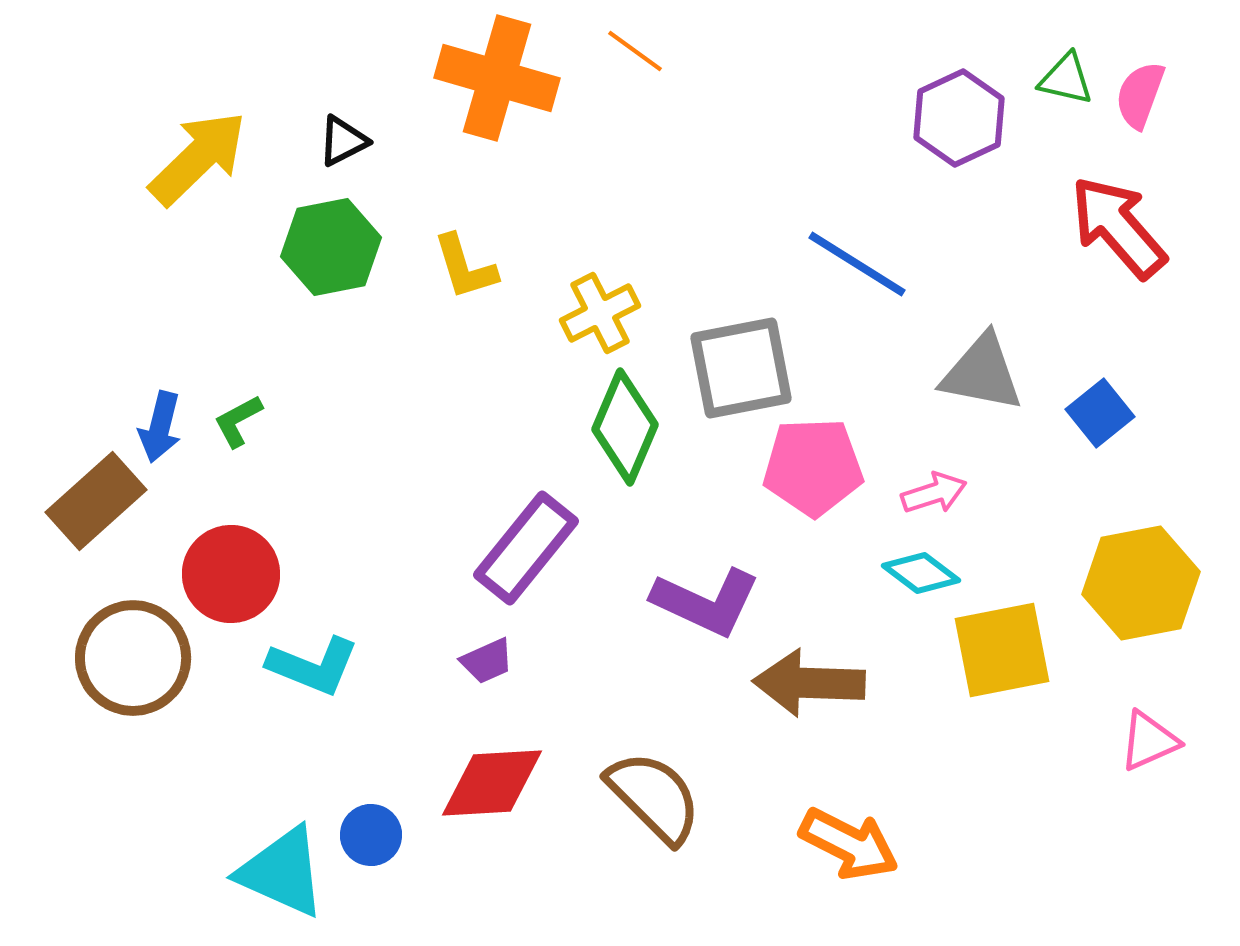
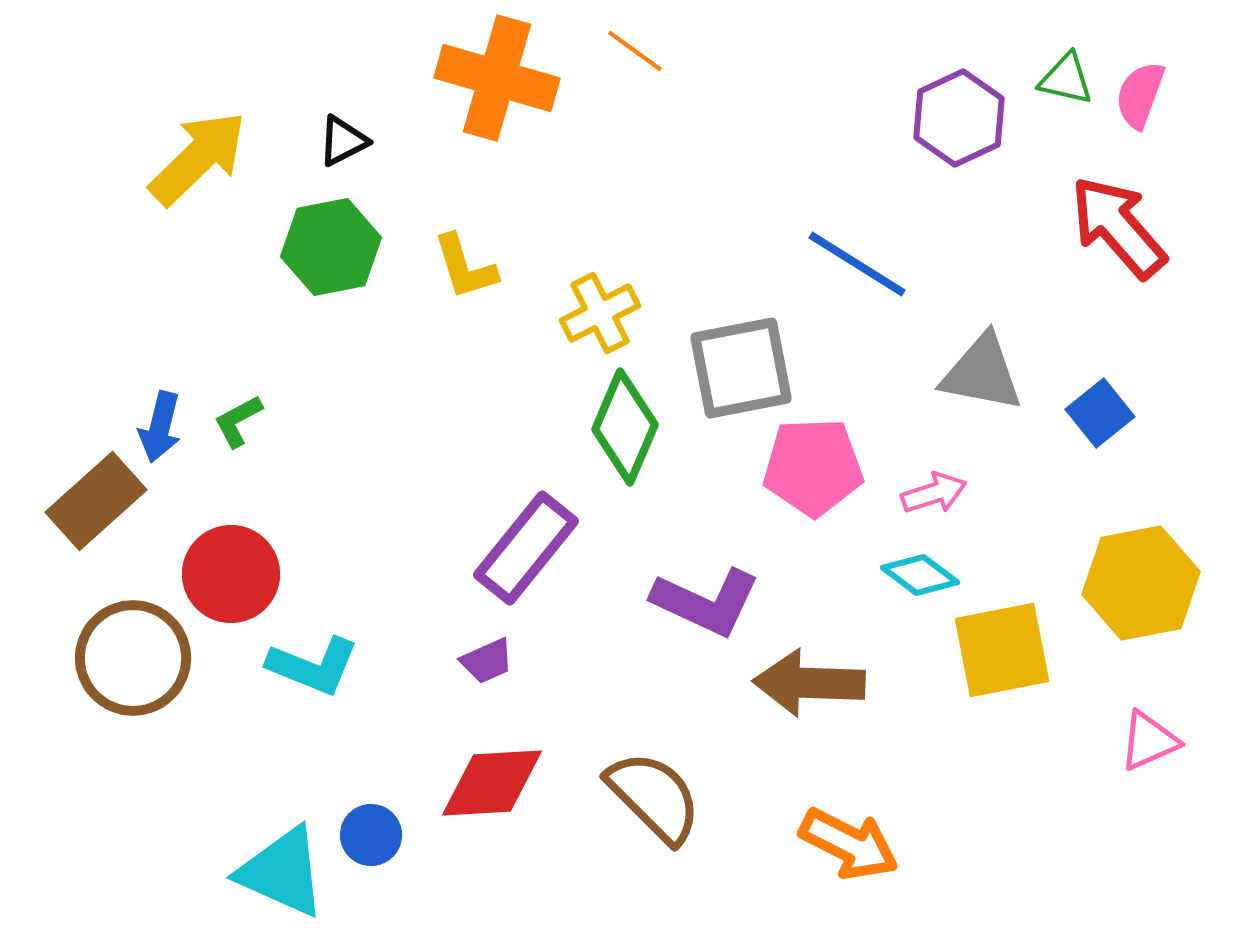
cyan diamond: moved 1 px left, 2 px down
